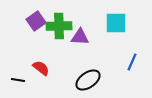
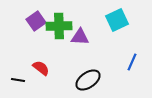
cyan square: moved 1 px right, 3 px up; rotated 25 degrees counterclockwise
